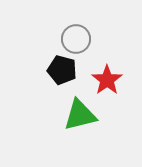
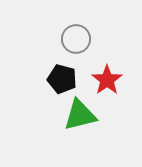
black pentagon: moved 9 px down
